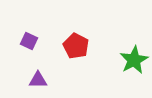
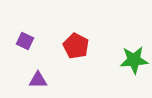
purple square: moved 4 px left
green star: rotated 24 degrees clockwise
